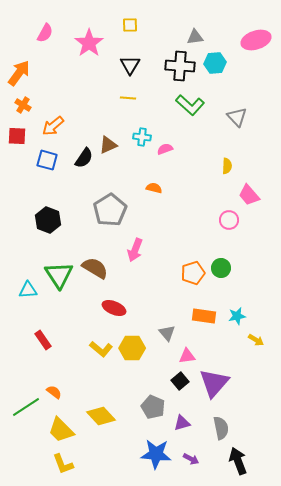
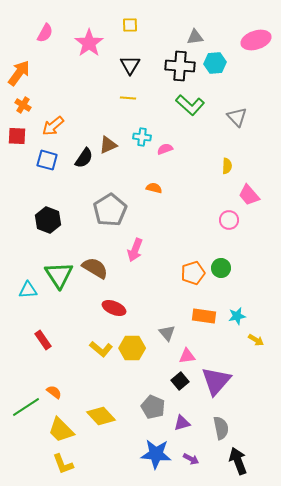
purple triangle at (214, 383): moved 2 px right, 2 px up
